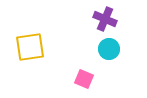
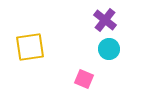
purple cross: moved 1 px down; rotated 15 degrees clockwise
